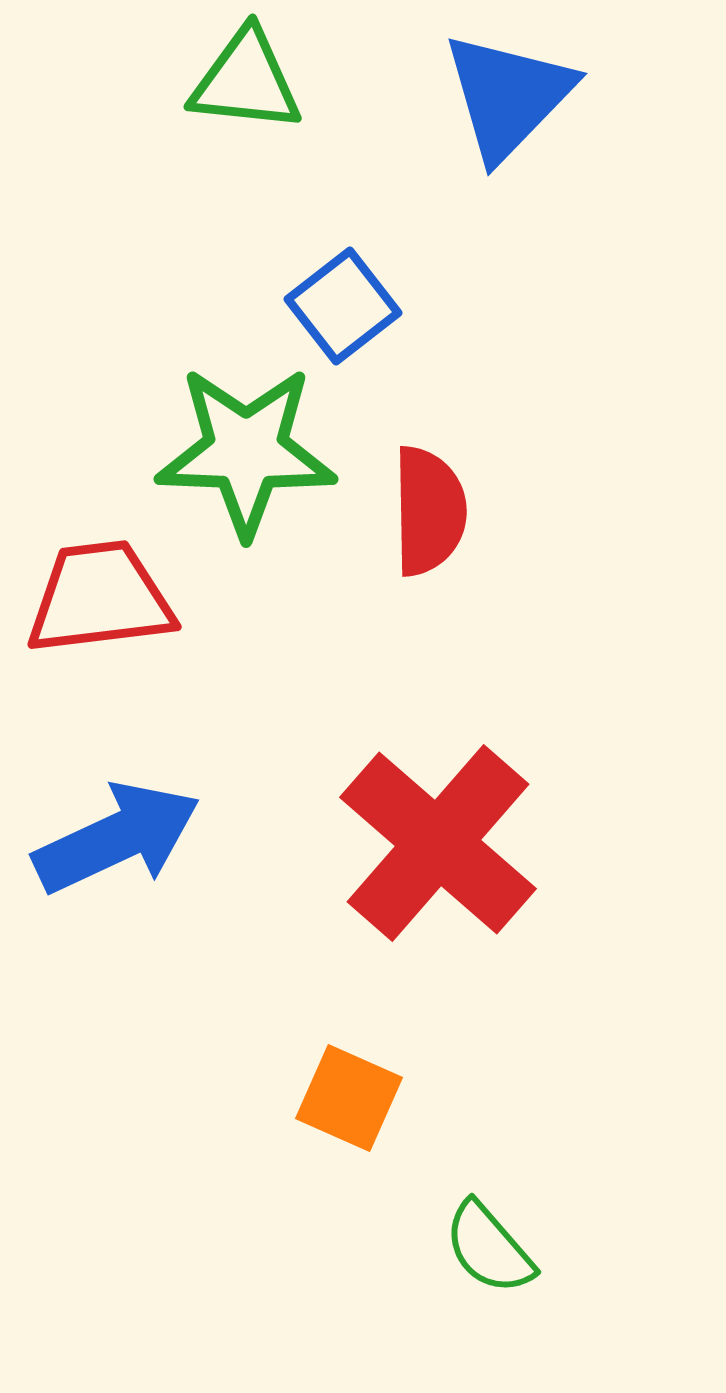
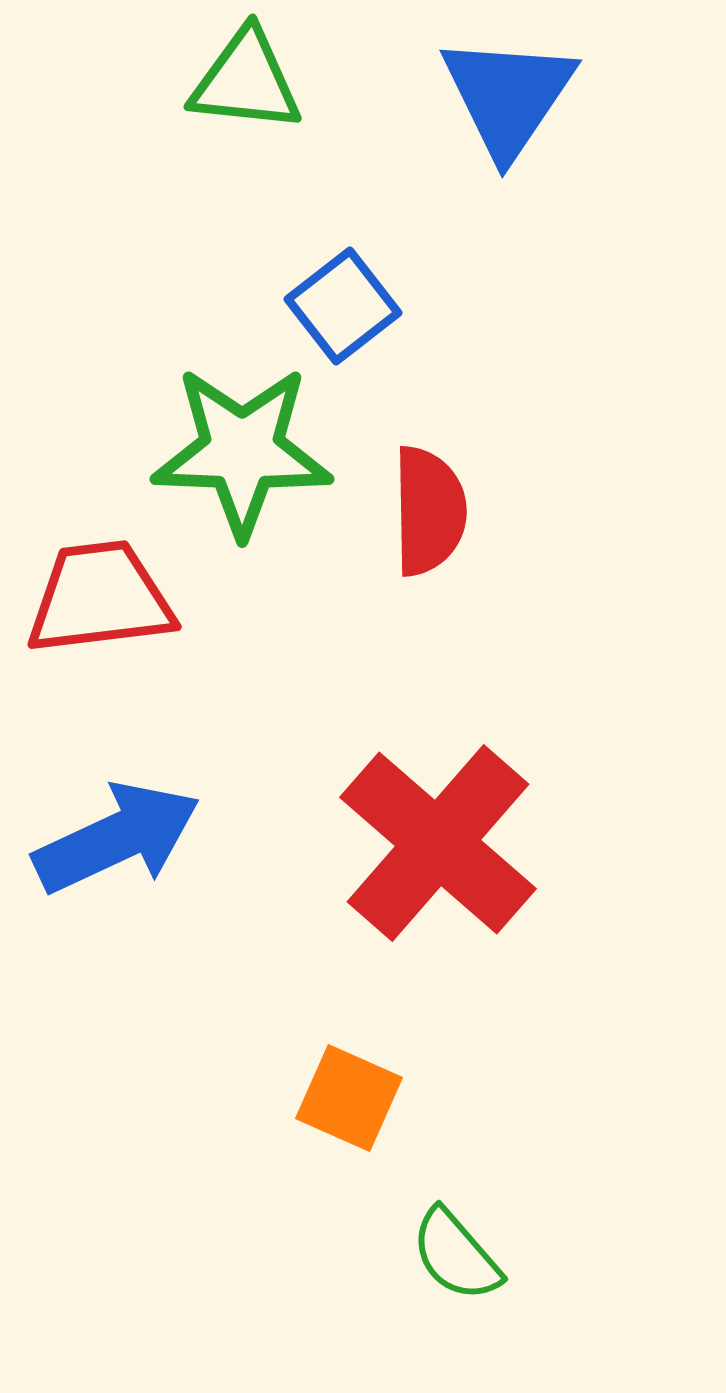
blue triangle: rotated 10 degrees counterclockwise
green star: moved 4 px left
green semicircle: moved 33 px left, 7 px down
